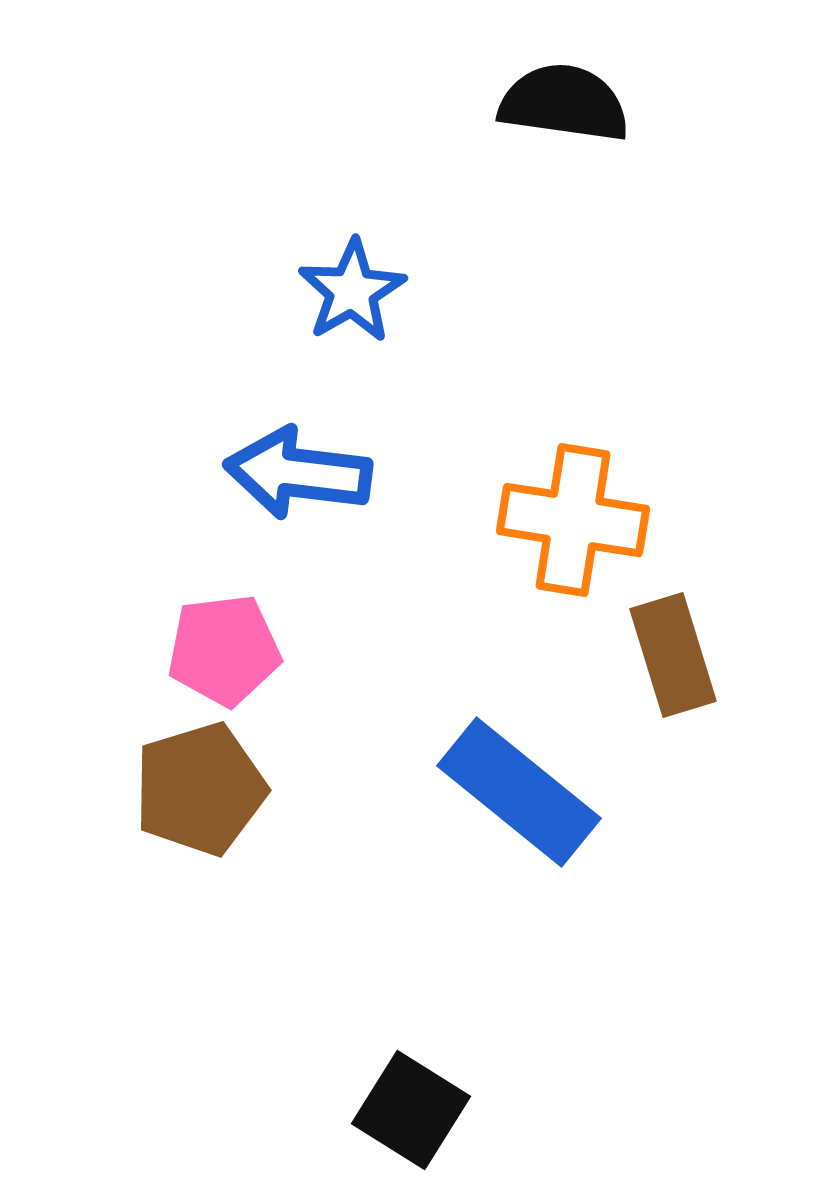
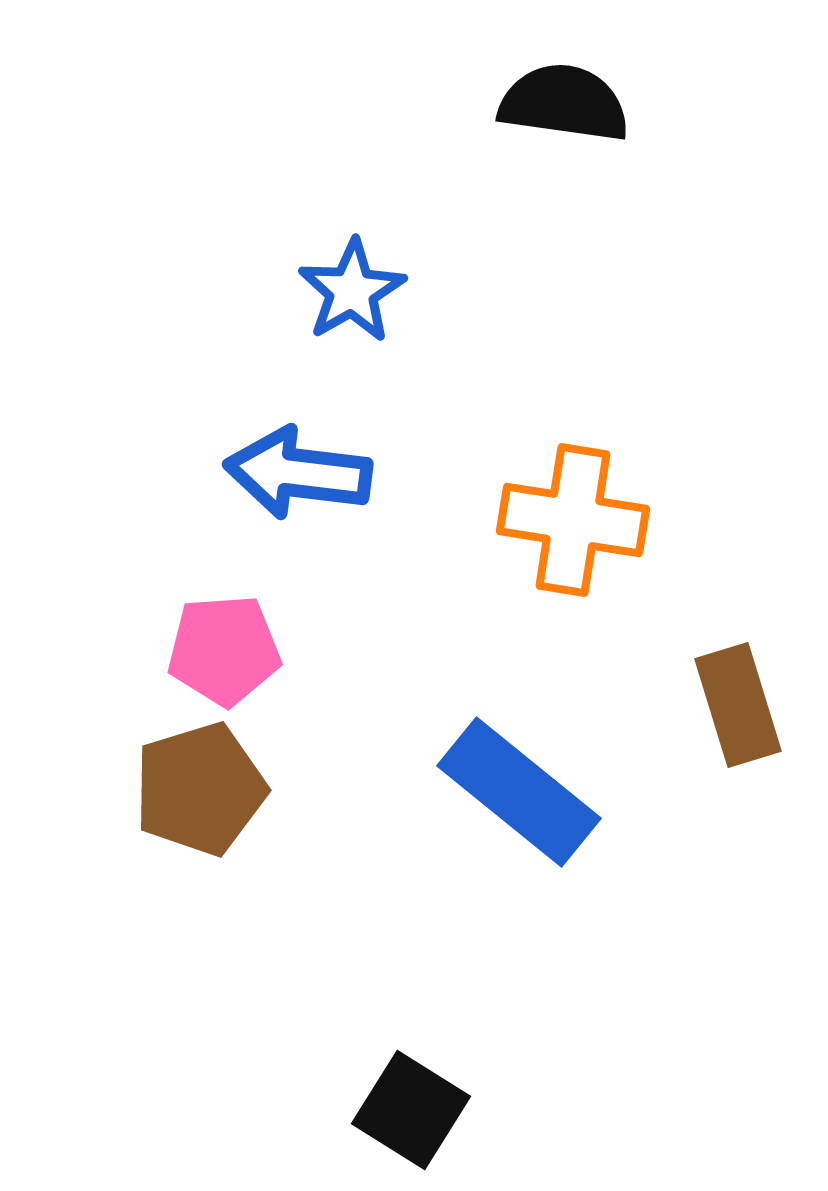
pink pentagon: rotated 3 degrees clockwise
brown rectangle: moved 65 px right, 50 px down
